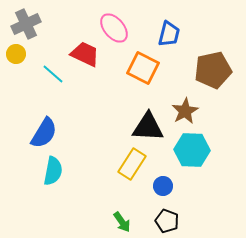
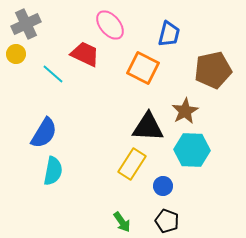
pink ellipse: moved 4 px left, 3 px up
